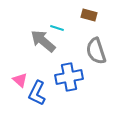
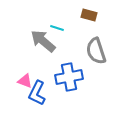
pink triangle: moved 5 px right, 1 px down; rotated 21 degrees counterclockwise
